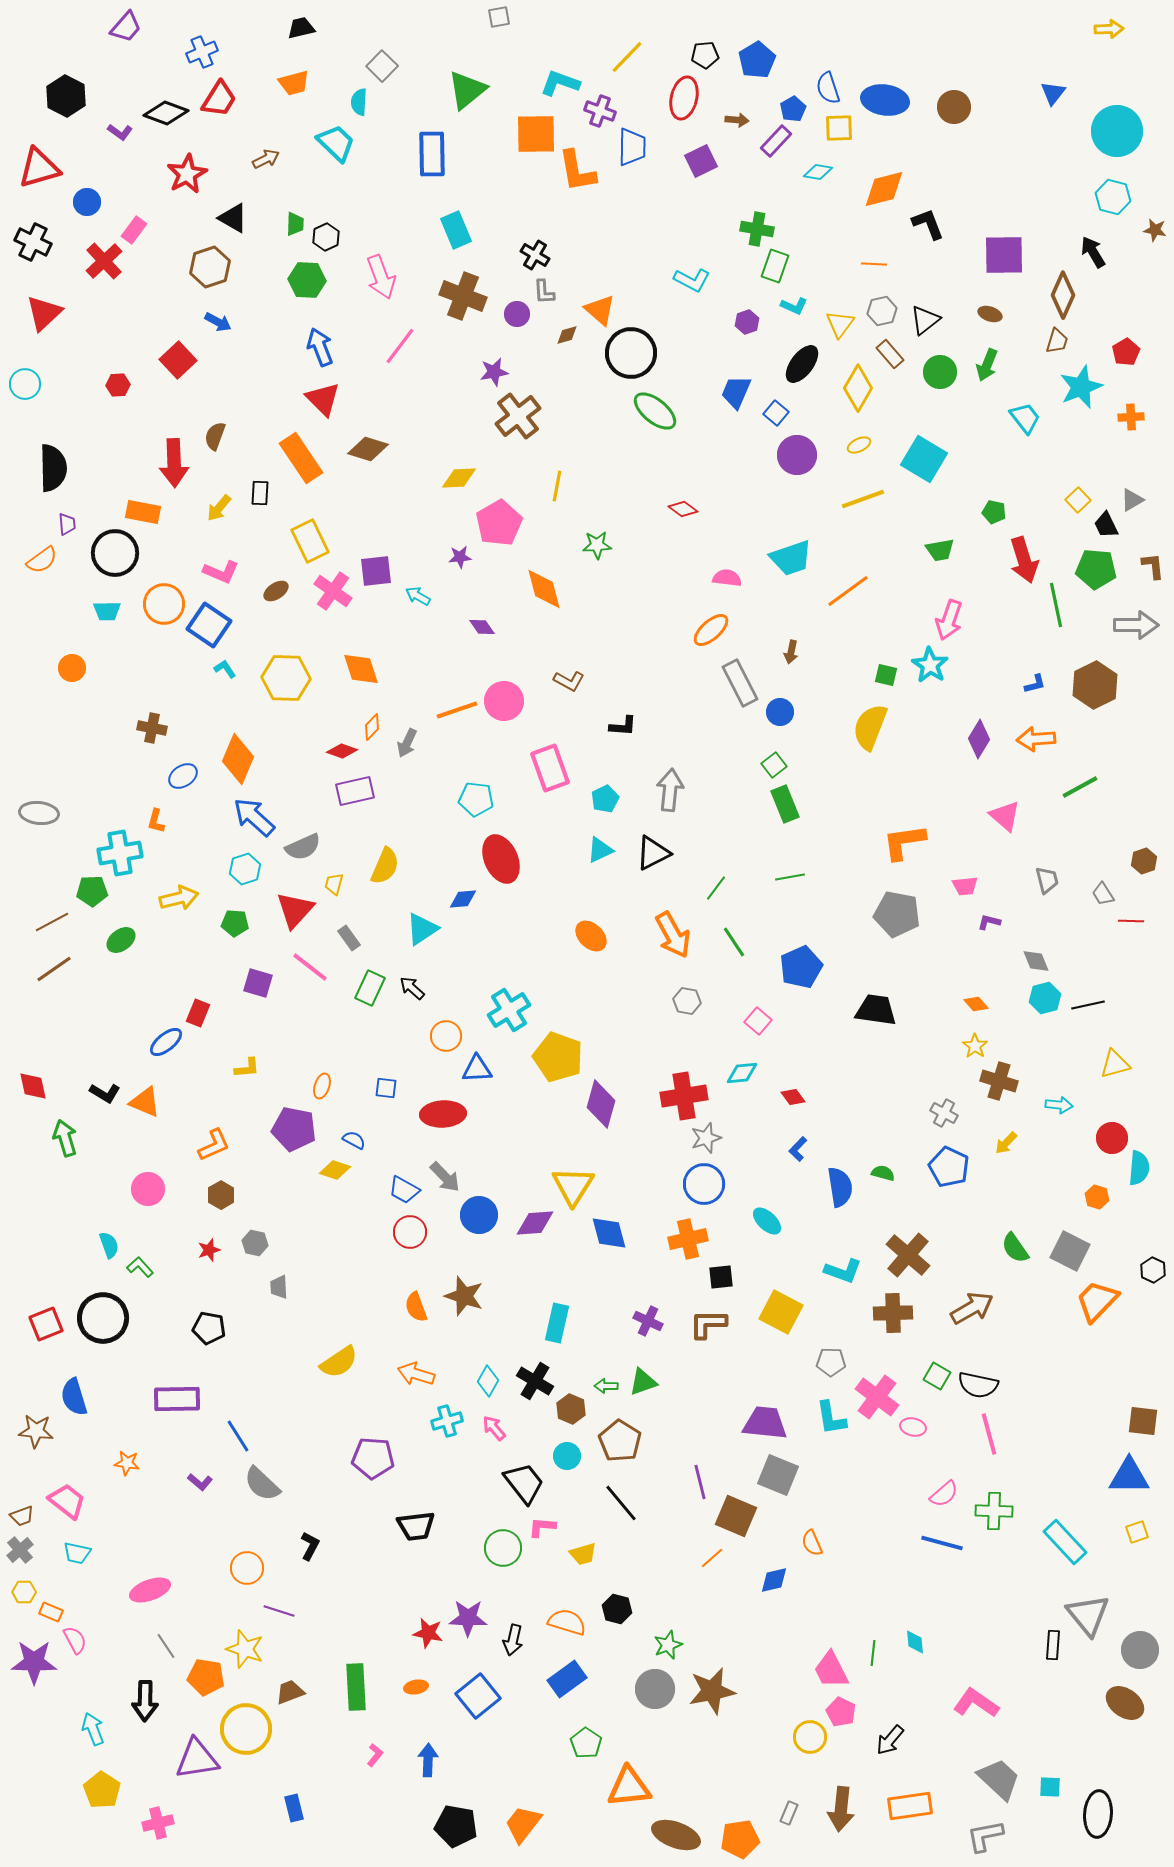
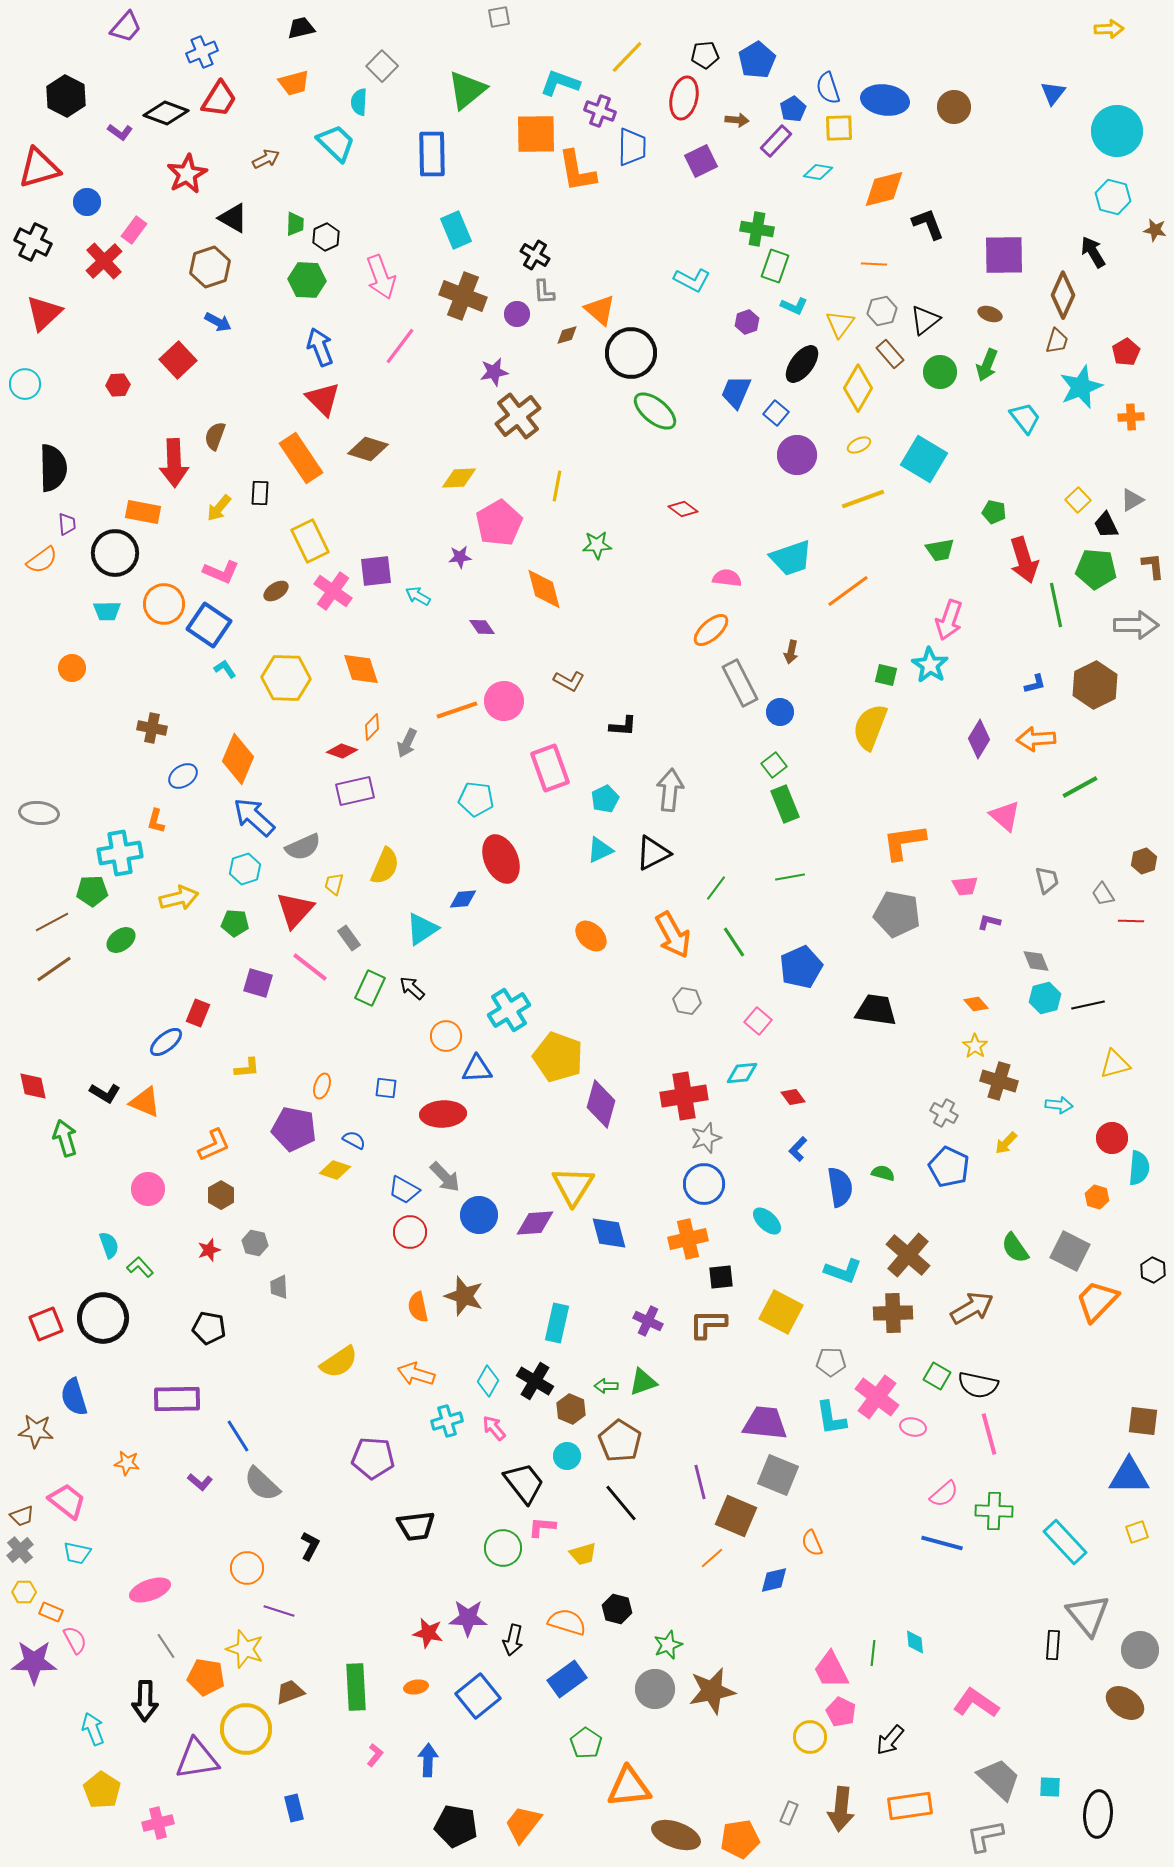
orange semicircle at (416, 1307): moved 2 px right; rotated 8 degrees clockwise
